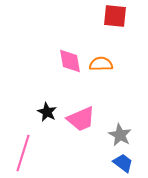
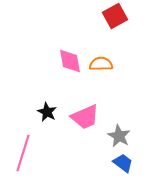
red square: rotated 35 degrees counterclockwise
pink trapezoid: moved 4 px right, 2 px up
gray star: moved 1 px left, 1 px down
